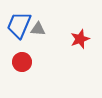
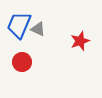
gray triangle: rotated 21 degrees clockwise
red star: moved 2 px down
